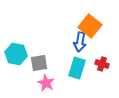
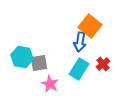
cyan hexagon: moved 6 px right, 3 px down
red cross: moved 1 px right; rotated 32 degrees clockwise
cyan rectangle: moved 2 px right, 1 px down; rotated 15 degrees clockwise
pink star: moved 4 px right, 1 px down
